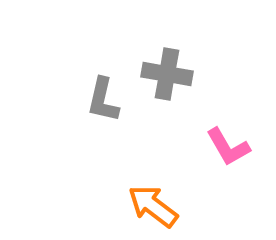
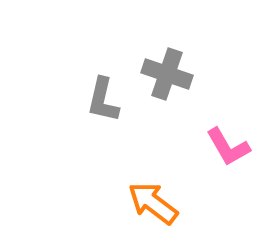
gray cross: rotated 9 degrees clockwise
orange arrow: moved 3 px up
